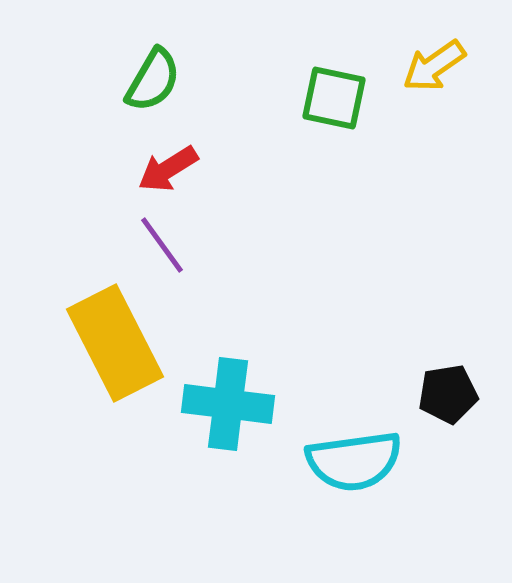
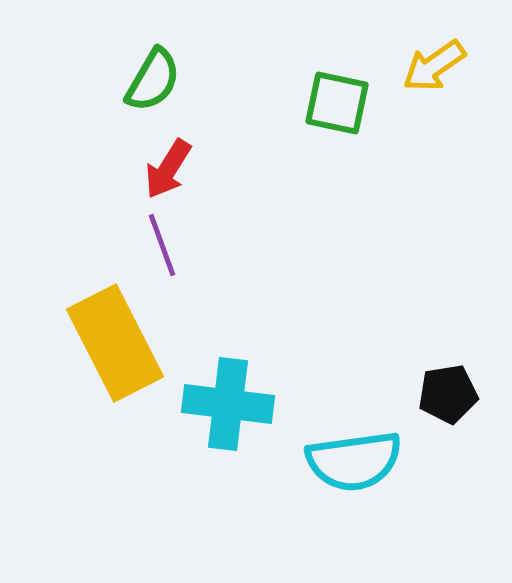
green square: moved 3 px right, 5 px down
red arrow: rotated 26 degrees counterclockwise
purple line: rotated 16 degrees clockwise
